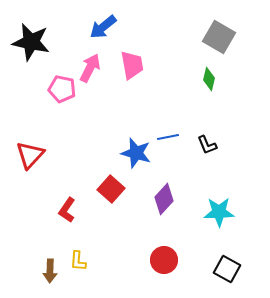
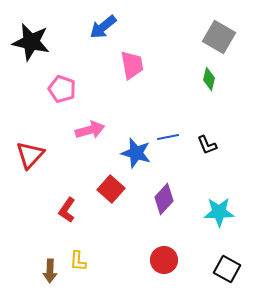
pink arrow: moved 62 px down; rotated 48 degrees clockwise
pink pentagon: rotated 8 degrees clockwise
